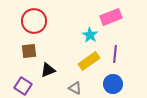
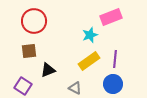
cyan star: rotated 21 degrees clockwise
purple line: moved 5 px down
